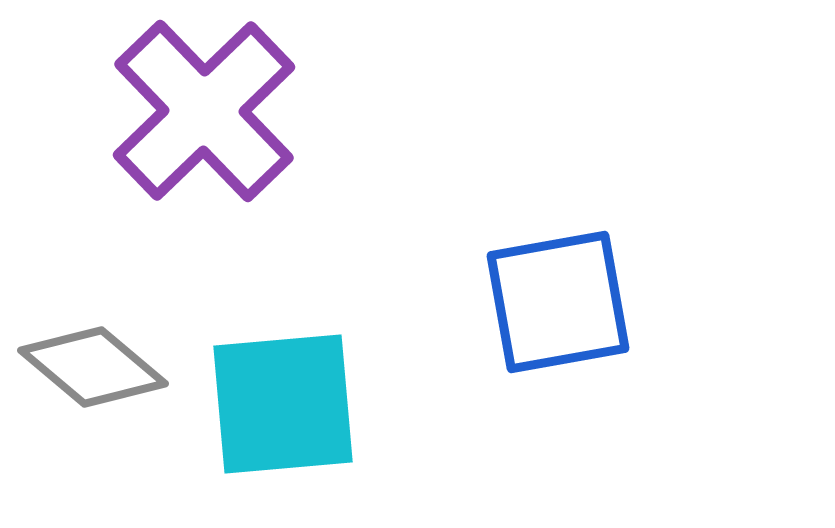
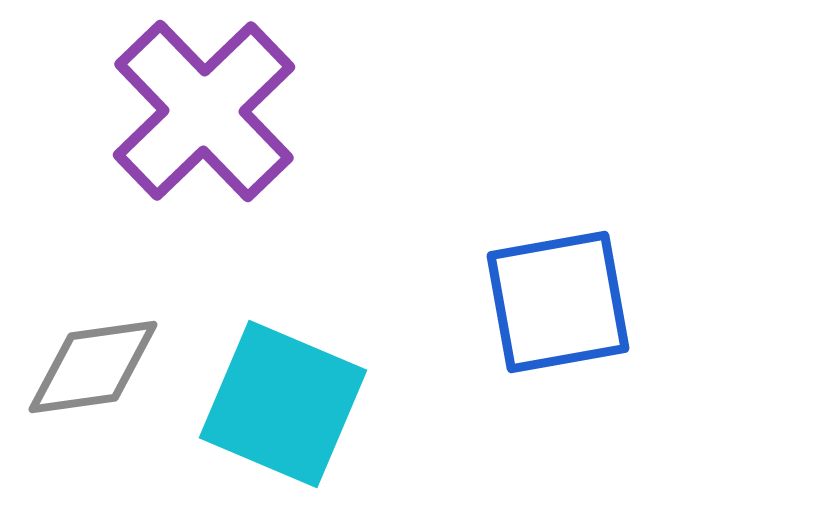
gray diamond: rotated 48 degrees counterclockwise
cyan square: rotated 28 degrees clockwise
